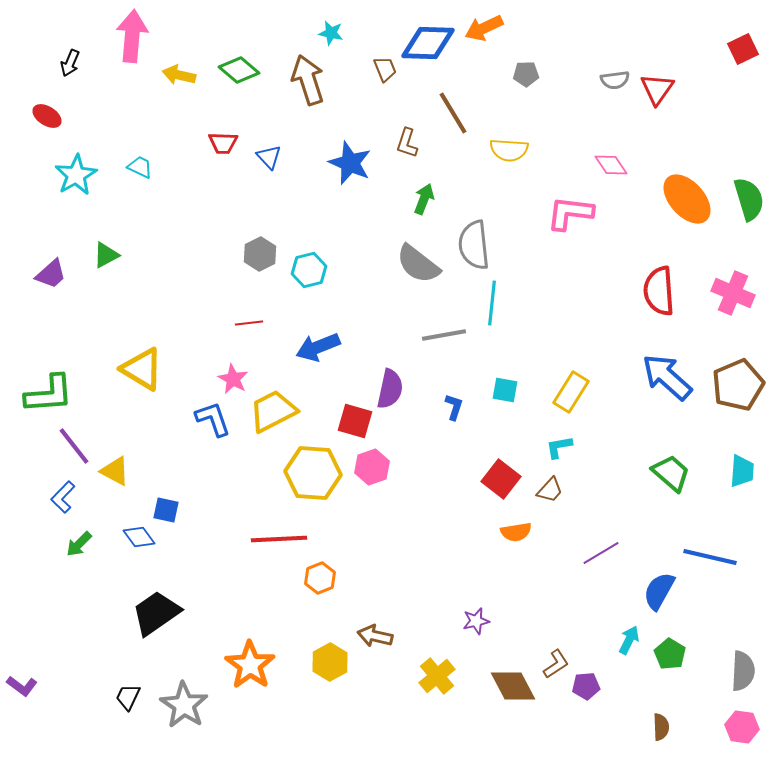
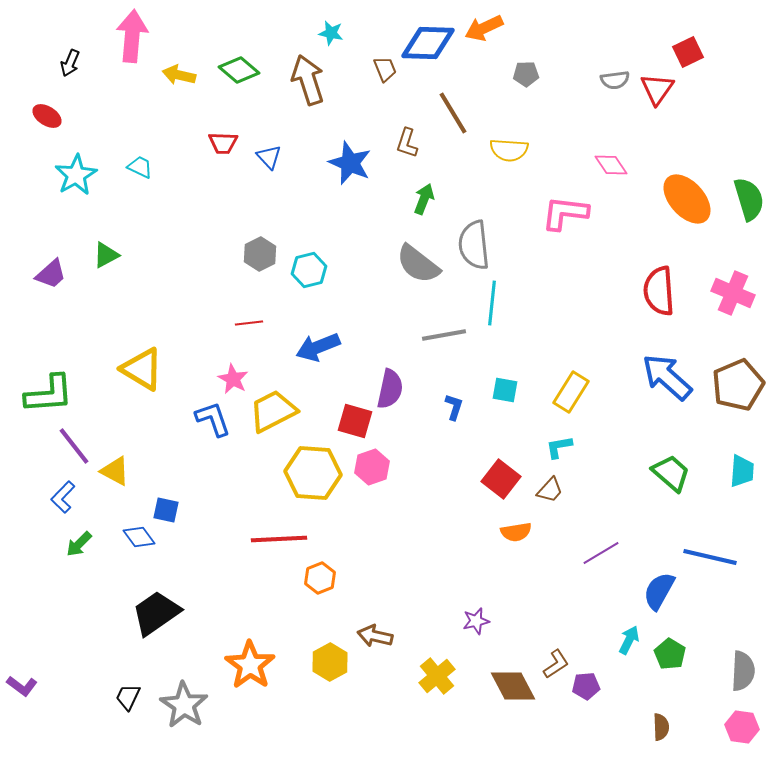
red square at (743, 49): moved 55 px left, 3 px down
pink L-shape at (570, 213): moved 5 px left
